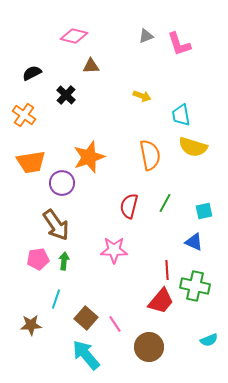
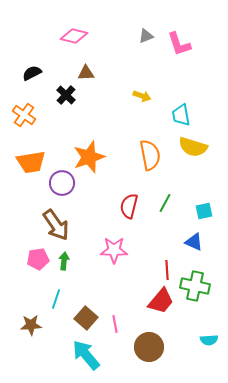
brown triangle: moved 5 px left, 7 px down
pink line: rotated 24 degrees clockwise
cyan semicircle: rotated 18 degrees clockwise
